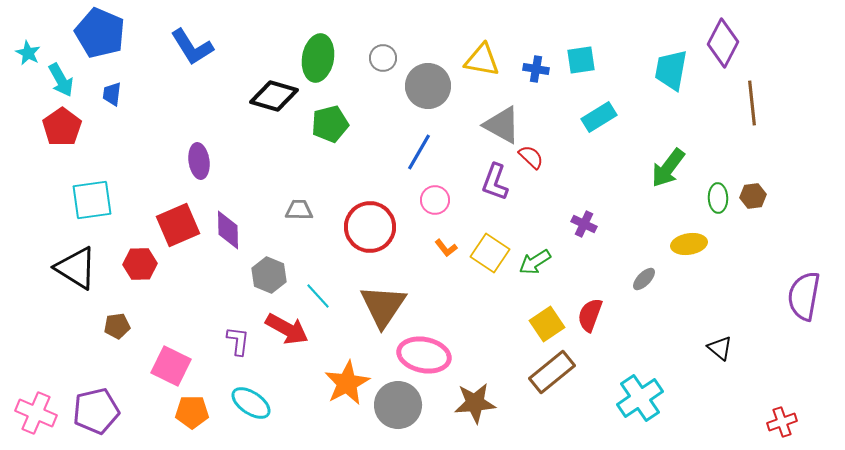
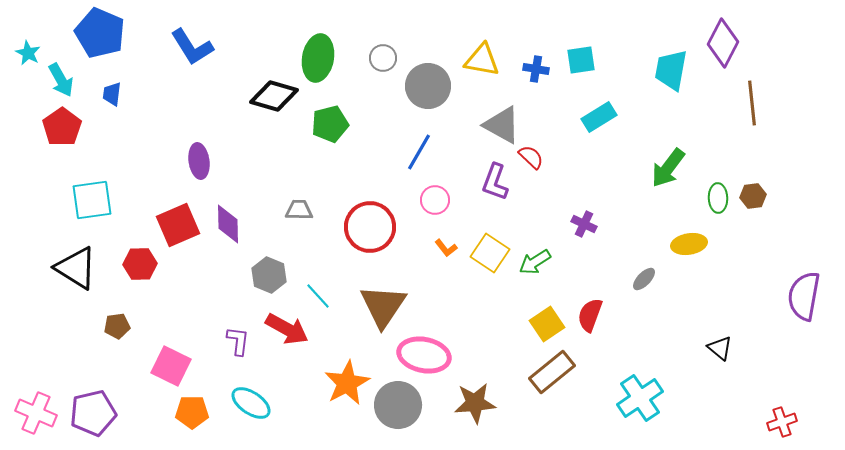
purple diamond at (228, 230): moved 6 px up
purple pentagon at (96, 411): moved 3 px left, 2 px down
